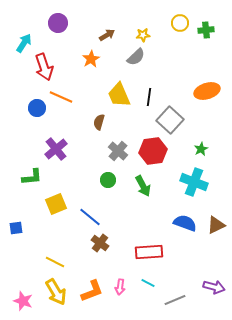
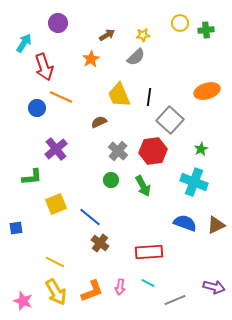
brown semicircle: rotated 49 degrees clockwise
green circle: moved 3 px right
